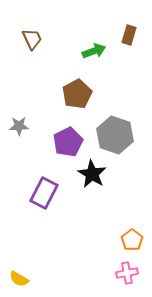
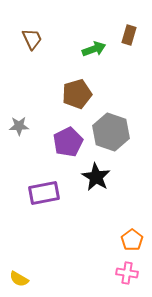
green arrow: moved 2 px up
brown pentagon: rotated 12 degrees clockwise
gray hexagon: moved 4 px left, 3 px up
black star: moved 4 px right, 3 px down
purple rectangle: rotated 52 degrees clockwise
pink cross: rotated 20 degrees clockwise
